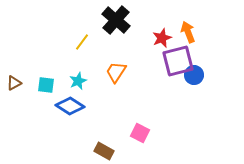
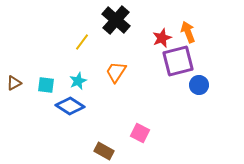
blue circle: moved 5 px right, 10 px down
